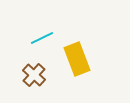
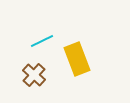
cyan line: moved 3 px down
